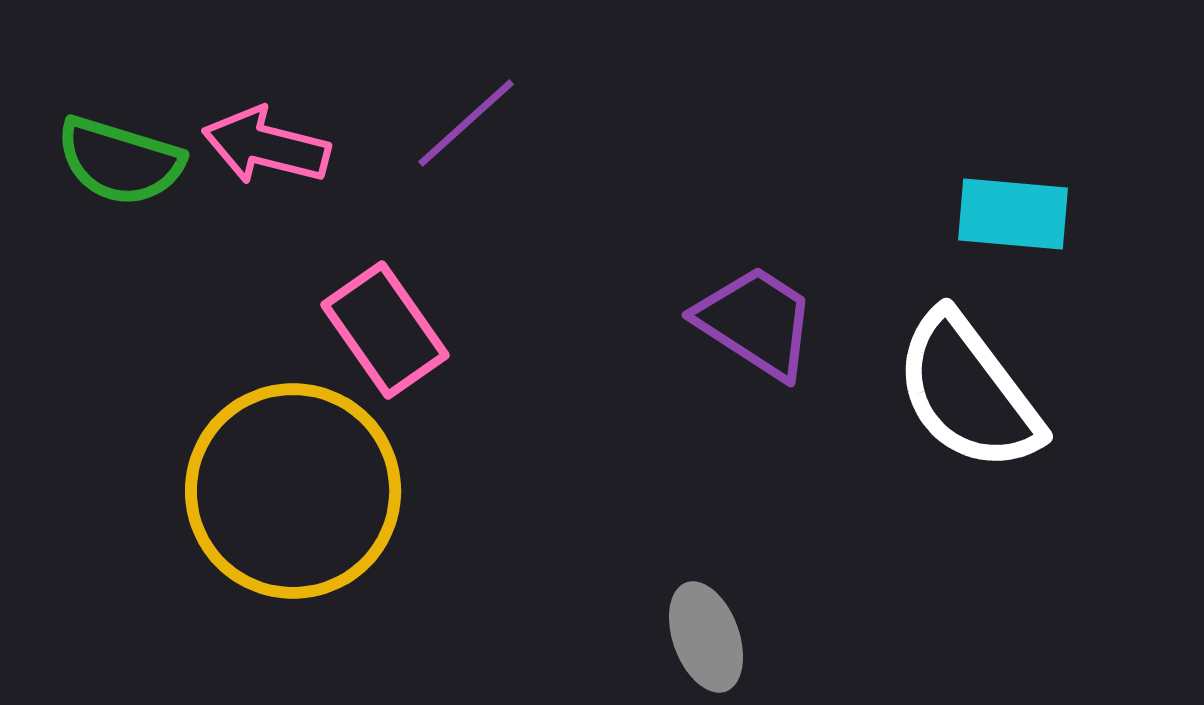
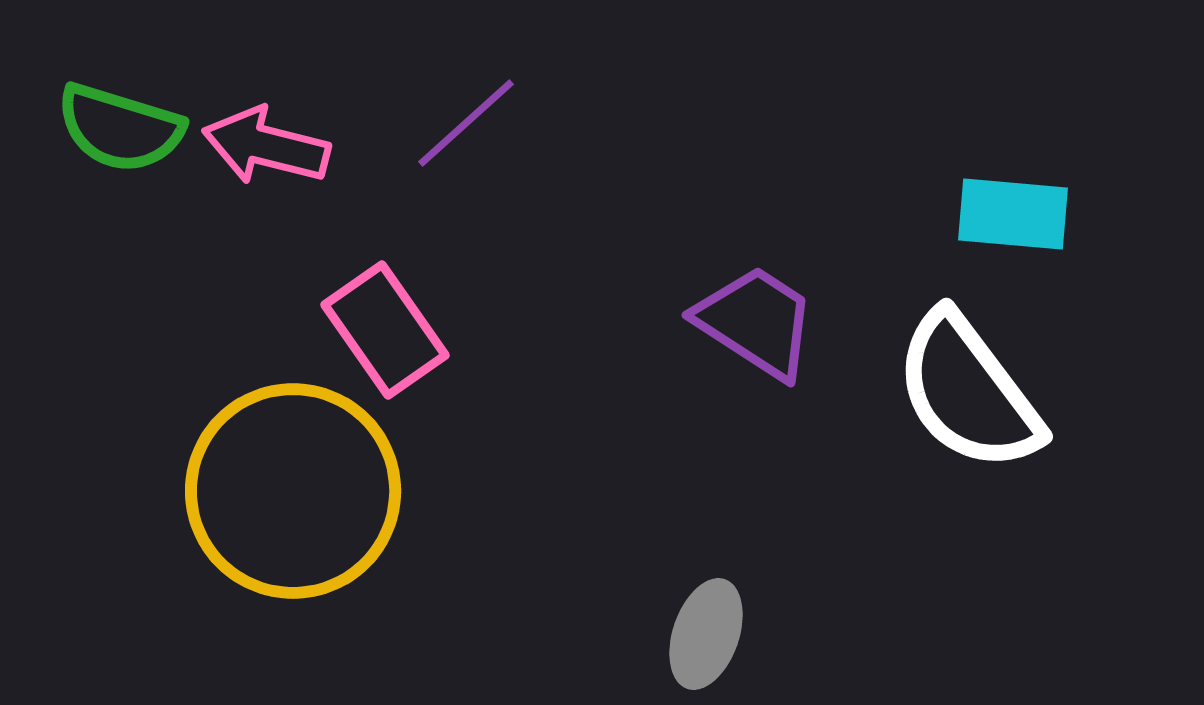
green semicircle: moved 33 px up
gray ellipse: moved 3 px up; rotated 39 degrees clockwise
